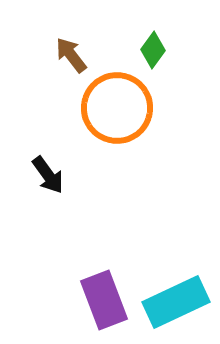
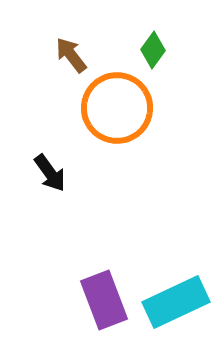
black arrow: moved 2 px right, 2 px up
